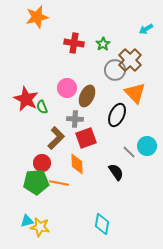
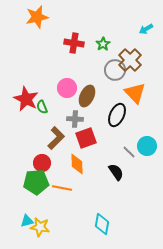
orange line: moved 3 px right, 5 px down
